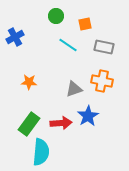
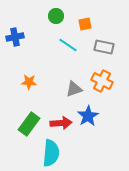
blue cross: rotated 18 degrees clockwise
orange cross: rotated 15 degrees clockwise
cyan semicircle: moved 10 px right, 1 px down
